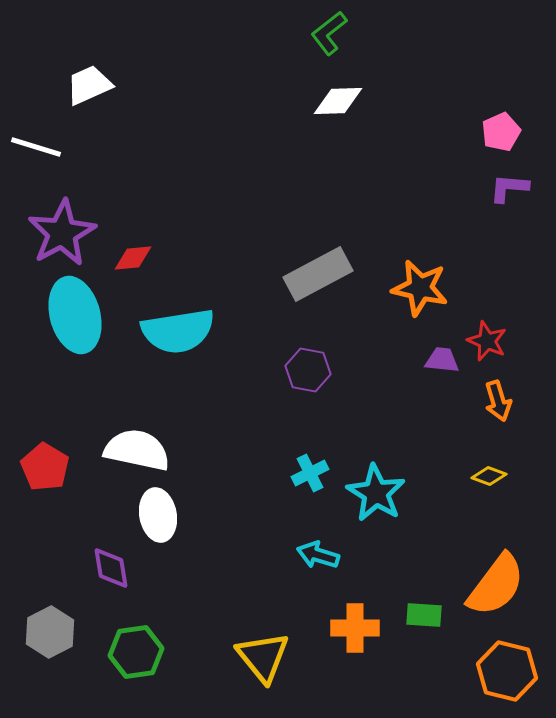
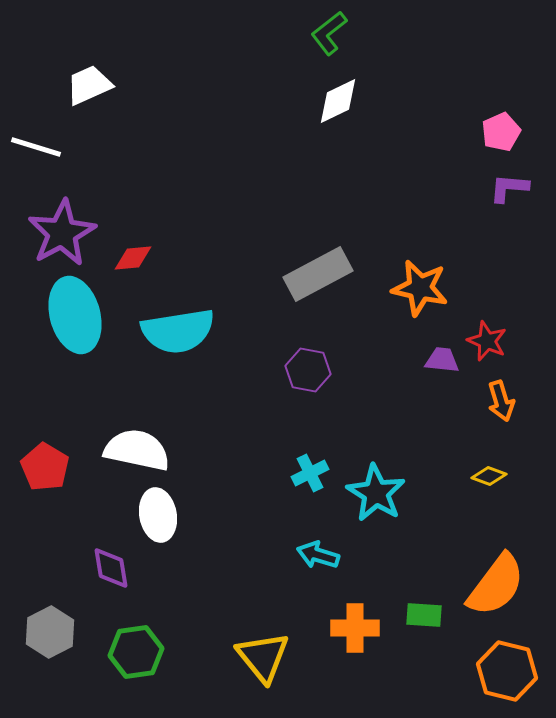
white diamond: rotated 24 degrees counterclockwise
orange arrow: moved 3 px right
